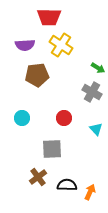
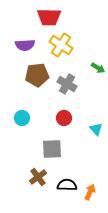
gray cross: moved 25 px left, 8 px up
